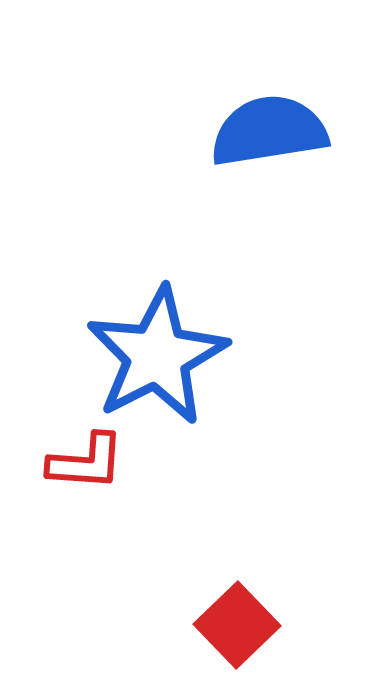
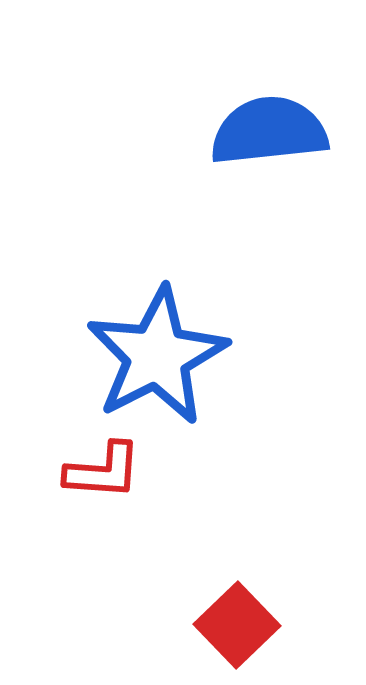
blue semicircle: rotated 3 degrees clockwise
red L-shape: moved 17 px right, 9 px down
